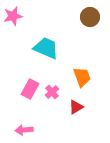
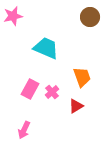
red triangle: moved 1 px up
pink arrow: rotated 60 degrees counterclockwise
